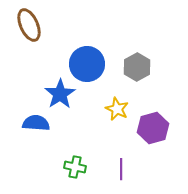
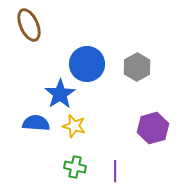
yellow star: moved 43 px left, 17 px down; rotated 10 degrees counterclockwise
purple line: moved 6 px left, 2 px down
